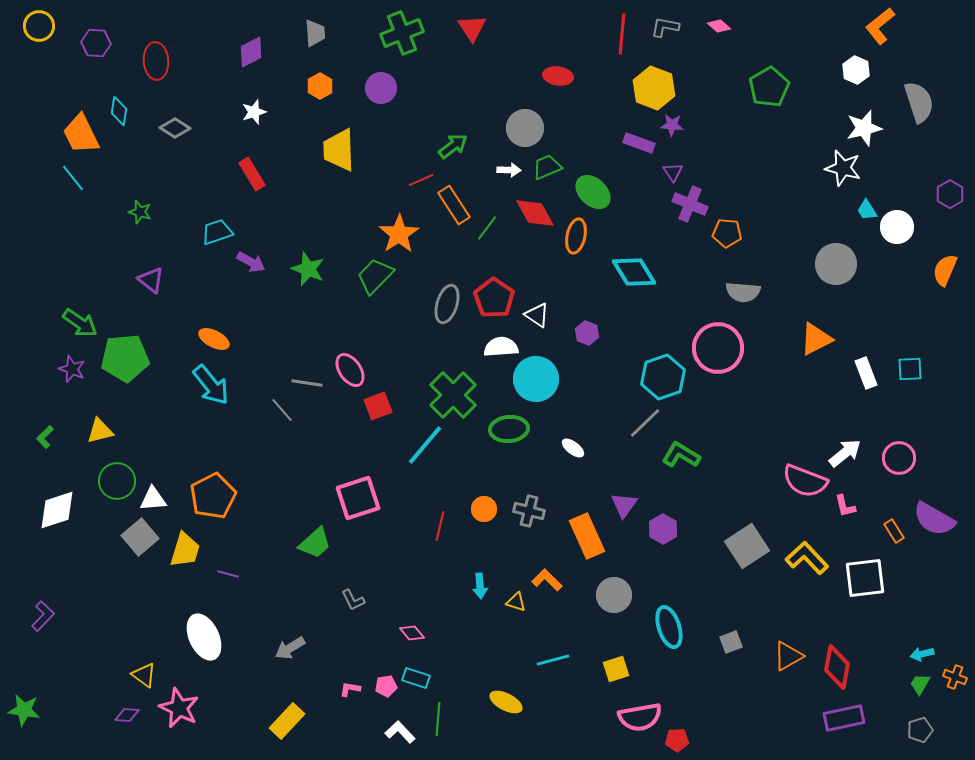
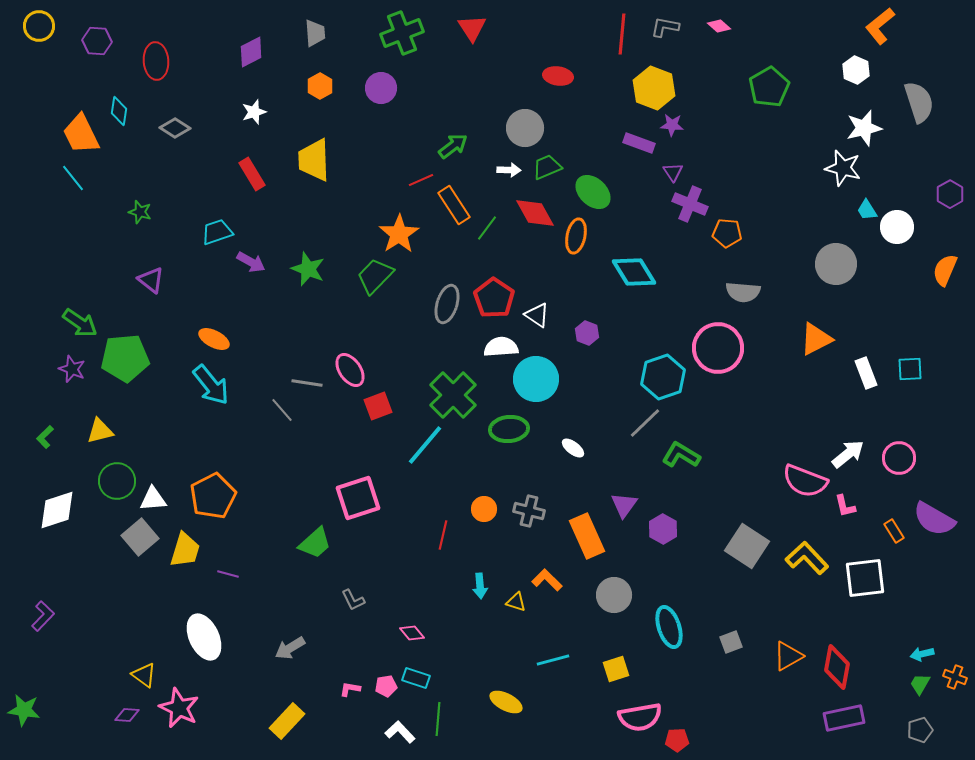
purple hexagon at (96, 43): moved 1 px right, 2 px up
yellow trapezoid at (339, 150): moved 25 px left, 10 px down
white arrow at (845, 453): moved 3 px right, 1 px down
red line at (440, 526): moved 3 px right, 9 px down
gray square at (747, 546): rotated 24 degrees counterclockwise
